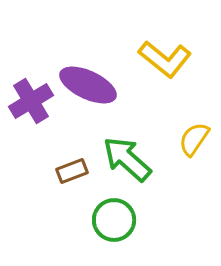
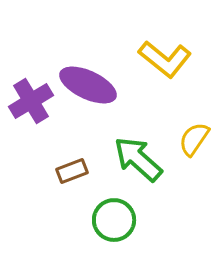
green arrow: moved 11 px right
